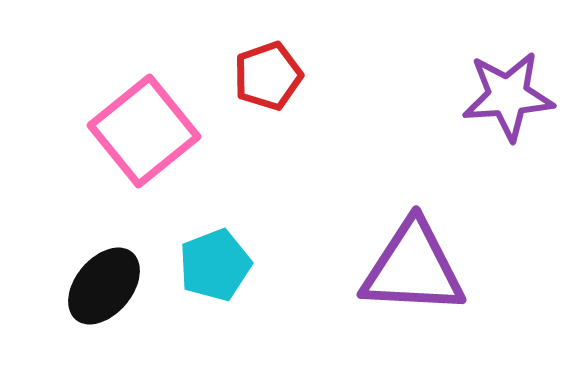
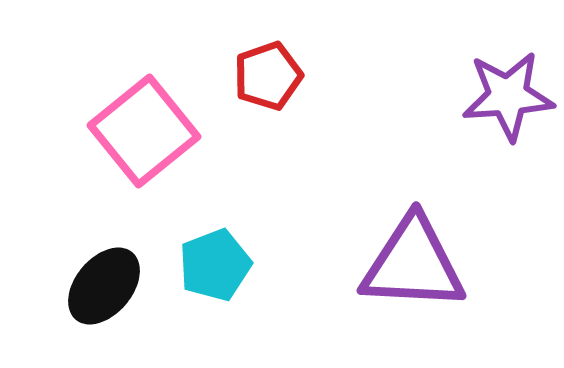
purple triangle: moved 4 px up
